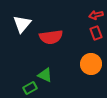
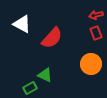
white triangle: rotated 42 degrees counterclockwise
red semicircle: moved 1 px right, 1 px down; rotated 40 degrees counterclockwise
